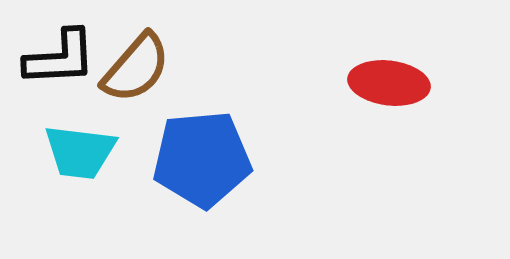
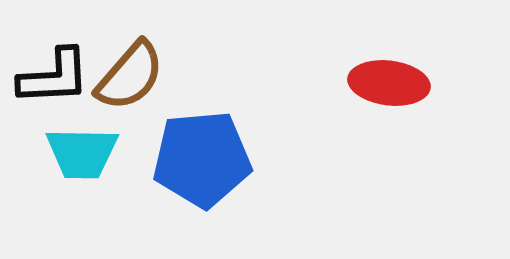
black L-shape: moved 6 px left, 19 px down
brown semicircle: moved 6 px left, 8 px down
cyan trapezoid: moved 2 px right, 1 px down; rotated 6 degrees counterclockwise
